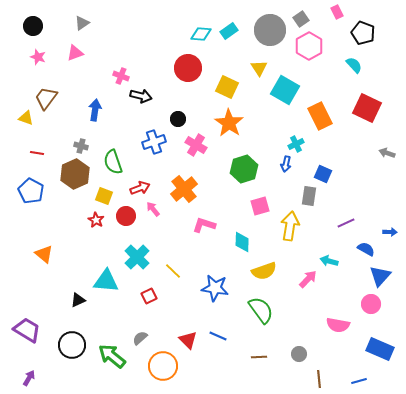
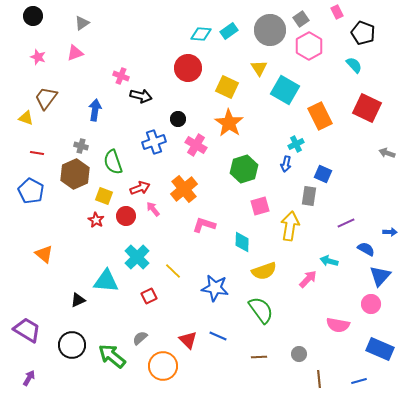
black circle at (33, 26): moved 10 px up
